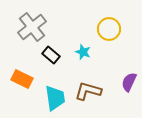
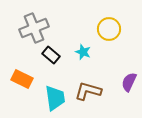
gray cross: moved 2 px right, 1 px down; rotated 16 degrees clockwise
